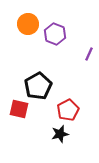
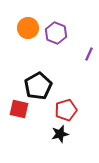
orange circle: moved 4 px down
purple hexagon: moved 1 px right, 1 px up
red pentagon: moved 2 px left; rotated 10 degrees clockwise
